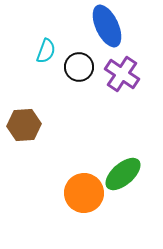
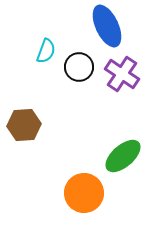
green ellipse: moved 18 px up
